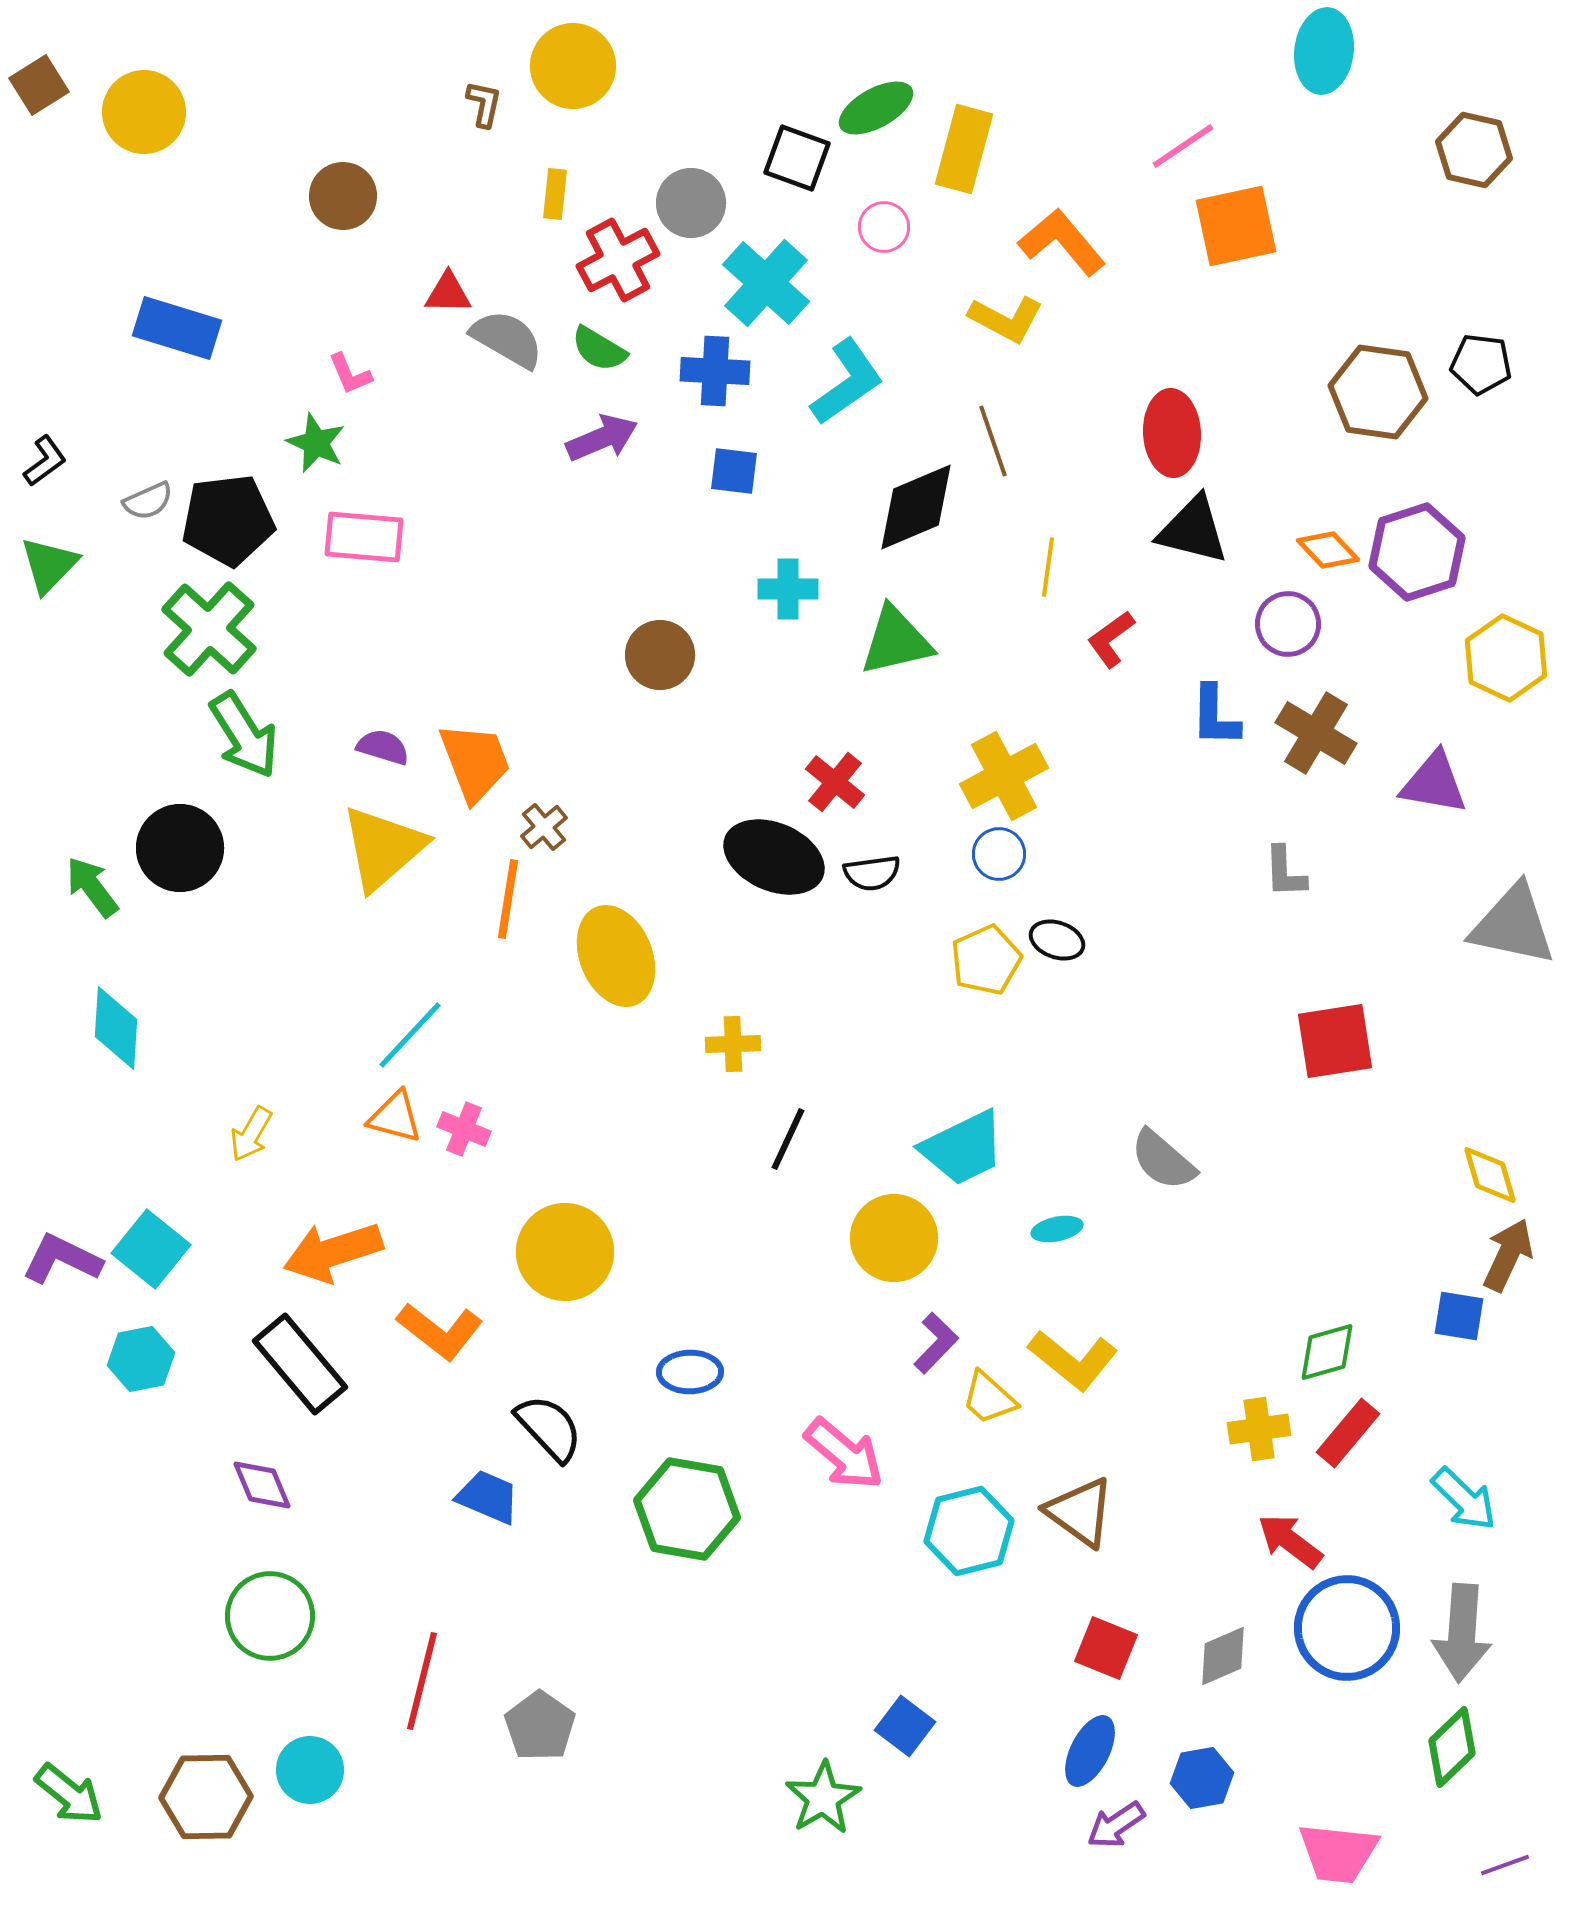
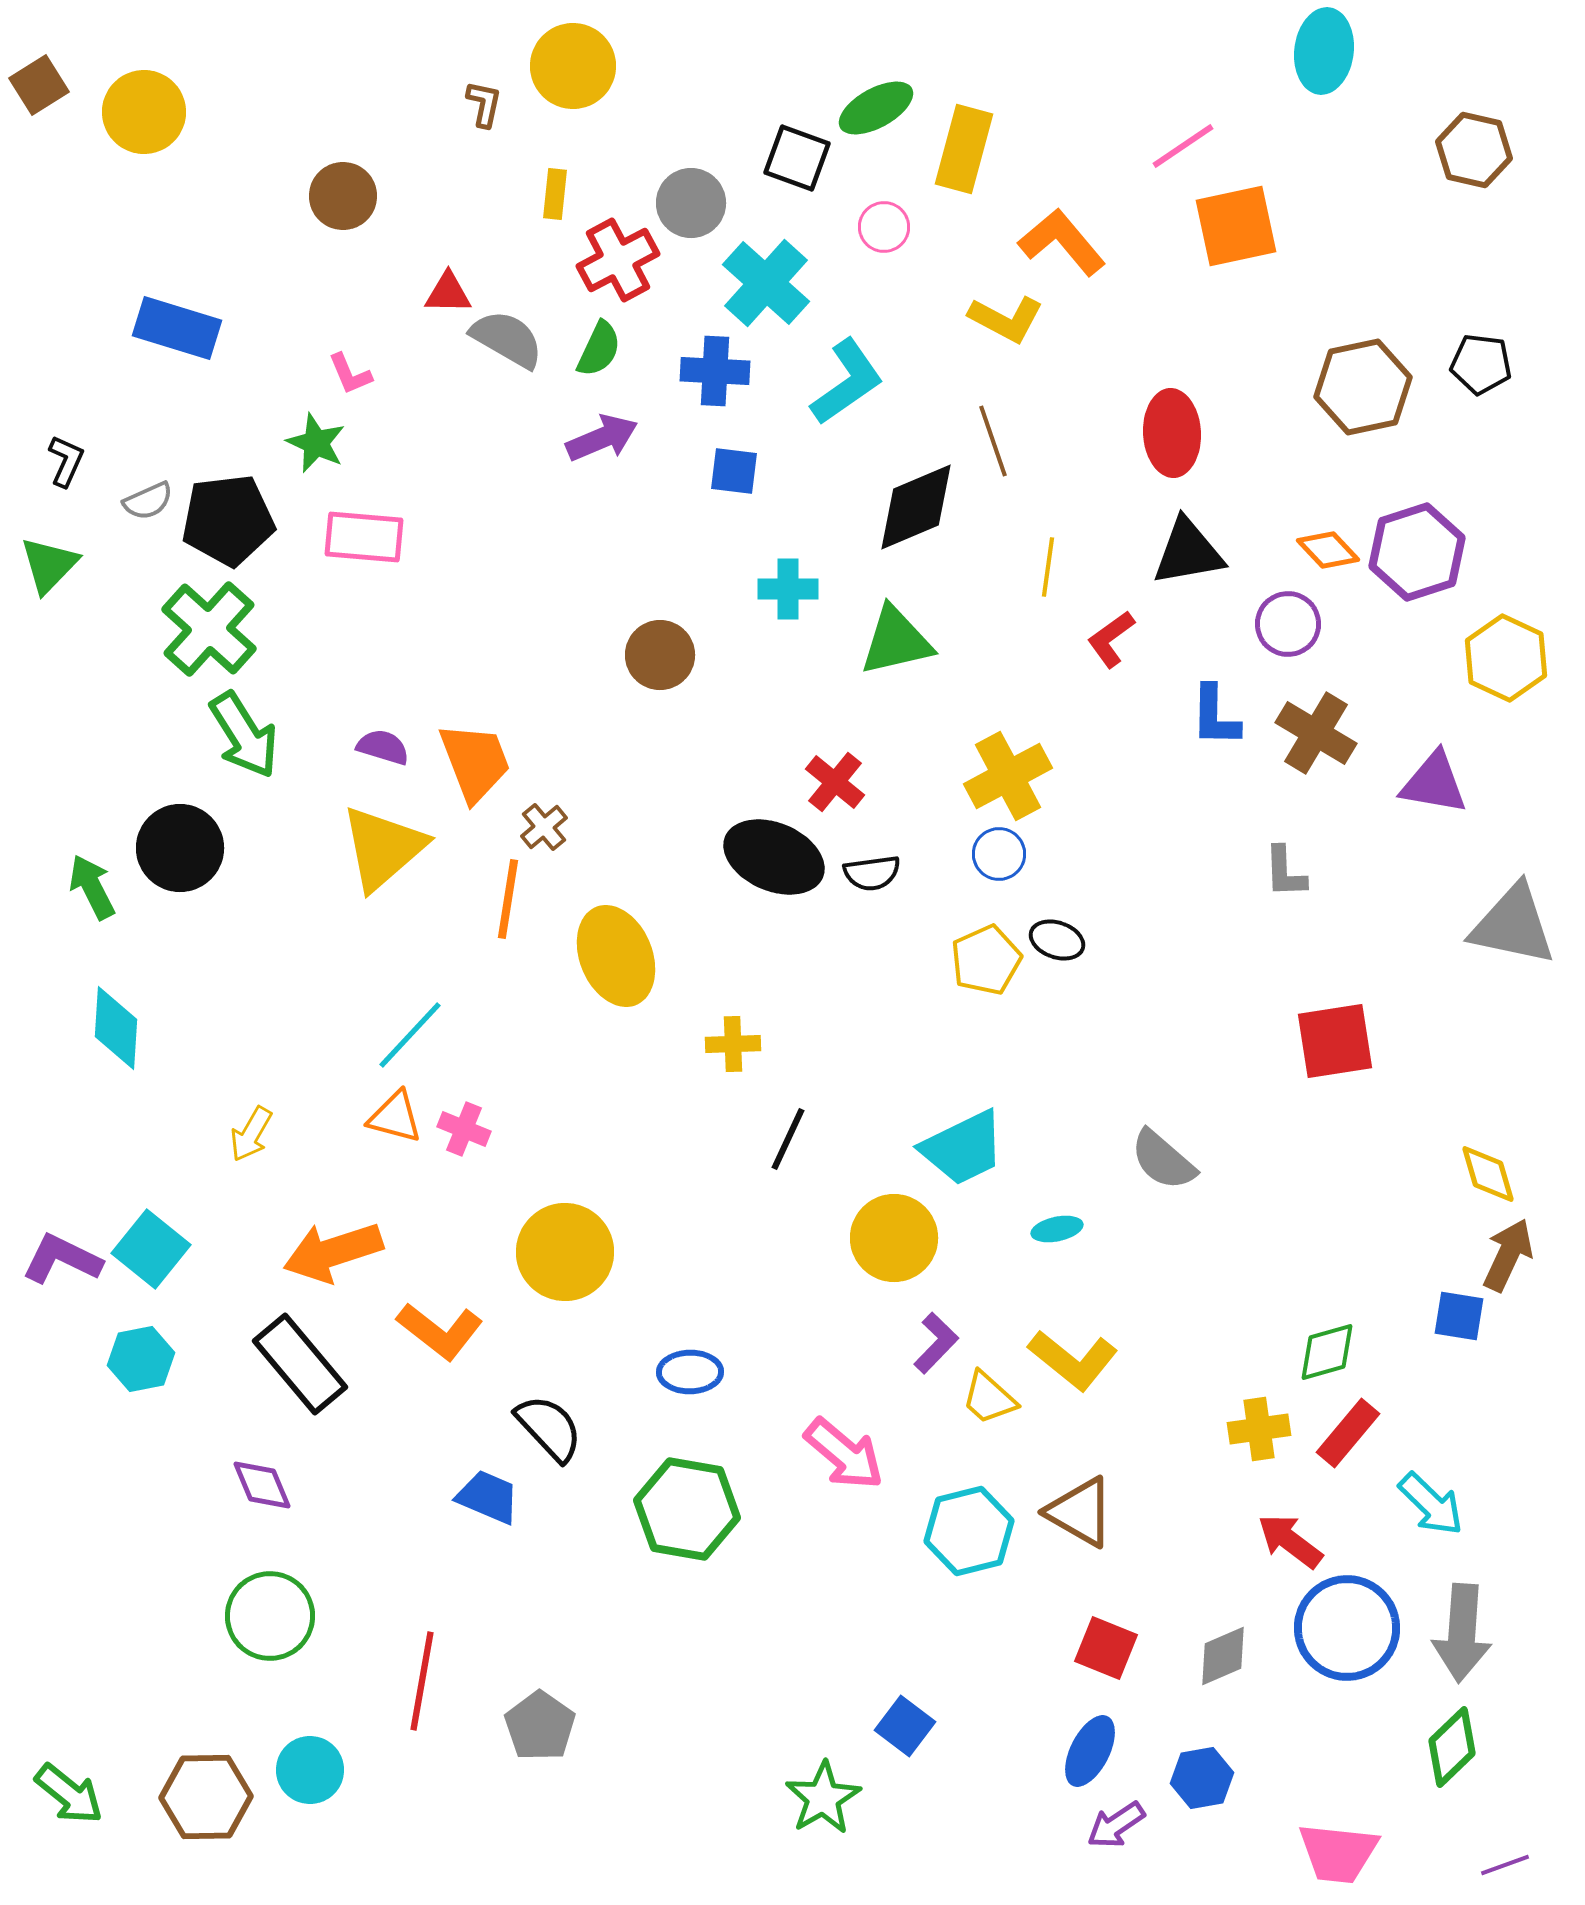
green semicircle at (599, 349): rotated 96 degrees counterclockwise
brown hexagon at (1378, 392): moved 15 px left, 5 px up; rotated 20 degrees counterclockwise
black L-shape at (45, 461): moved 21 px right; rotated 30 degrees counterclockwise
black triangle at (1193, 530): moved 5 px left, 22 px down; rotated 24 degrees counterclockwise
yellow cross at (1004, 776): moved 4 px right
green arrow at (92, 887): rotated 10 degrees clockwise
yellow diamond at (1490, 1175): moved 2 px left, 1 px up
cyan arrow at (1464, 1499): moved 33 px left, 5 px down
brown triangle at (1080, 1512): rotated 6 degrees counterclockwise
red line at (422, 1681): rotated 4 degrees counterclockwise
